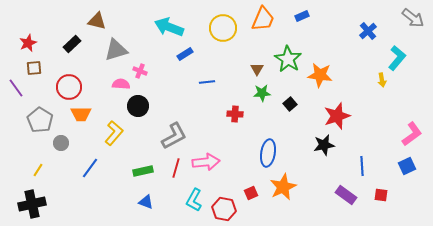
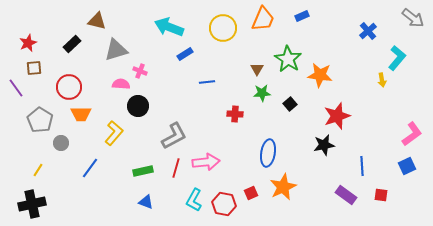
red hexagon at (224, 209): moved 5 px up
